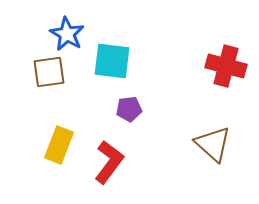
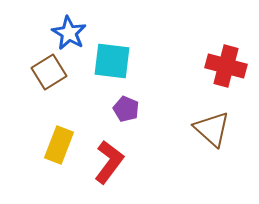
blue star: moved 2 px right, 1 px up
brown square: rotated 24 degrees counterclockwise
purple pentagon: moved 3 px left; rotated 30 degrees clockwise
brown triangle: moved 1 px left, 15 px up
